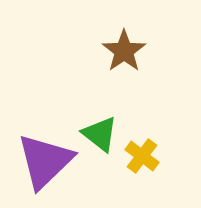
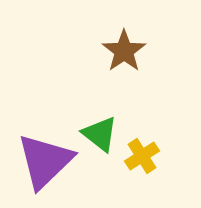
yellow cross: rotated 20 degrees clockwise
